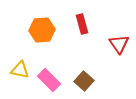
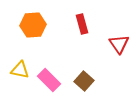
orange hexagon: moved 9 px left, 5 px up
